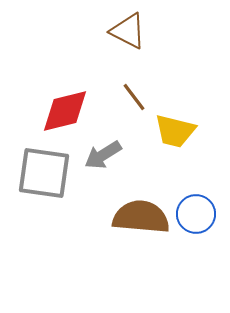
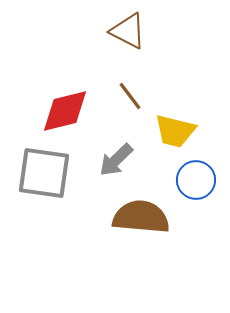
brown line: moved 4 px left, 1 px up
gray arrow: moved 13 px right, 5 px down; rotated 12 degrees counterclockwise
blue circle: moved 34 px up
